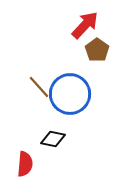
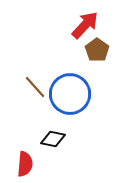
brown line: moved 4 px left
